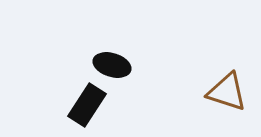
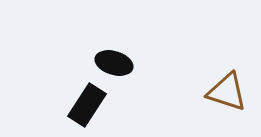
black ellipse: moved 2 px right, 2 px up
